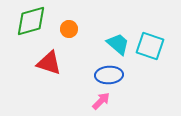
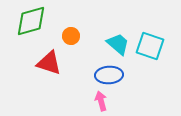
orange circle: moved 2 px right, 7 px down
pink arrow: rotated 60 degrees counterclockwise
